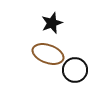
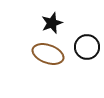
black circle: moved 12 px right, 23 px up
